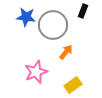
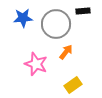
black rectangle: rotated 64 degrees clockwise
blue star: moved 3 px left, 1 px down; rotated 12 degrees counterclockwise
gray circle: moved 3 px right, 1 px up
pink star: moved 8 px up; rotated 30 degrees counterclockwise
